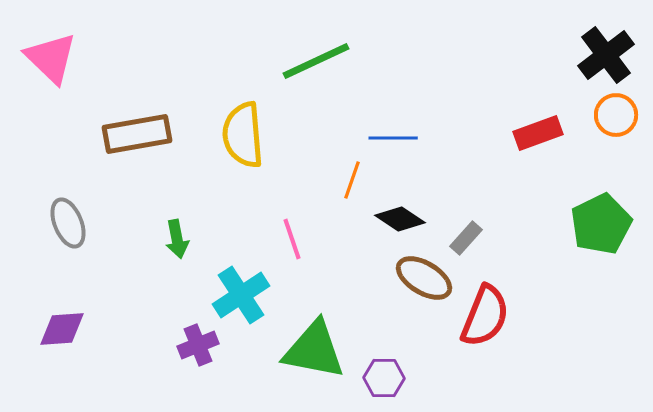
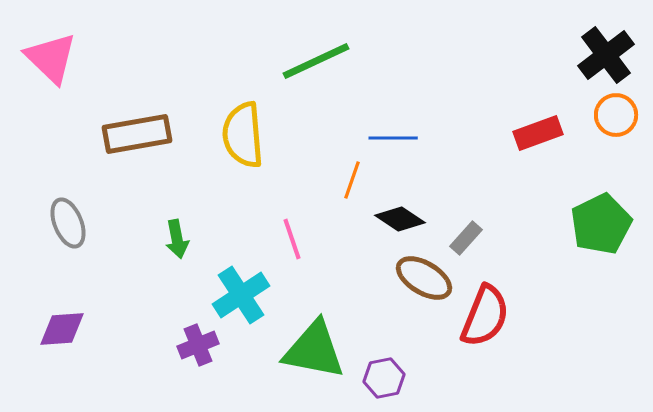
purple hexagon: rotated 12 degrees counterclockwise
